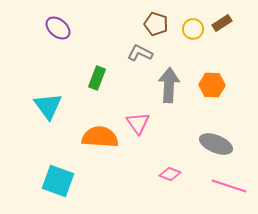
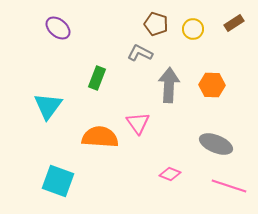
brown rectangle: moved 12 px right
cyan triangle: rotated 12 degrees clockwise
